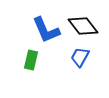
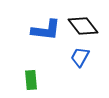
blue L-shape: rotated 60 degrees counterclockwise
green rectangle: moved 20 px down; rotated 18 degrees counterclockwise
